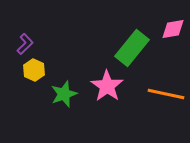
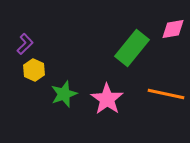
pink star: moved 13 px down
